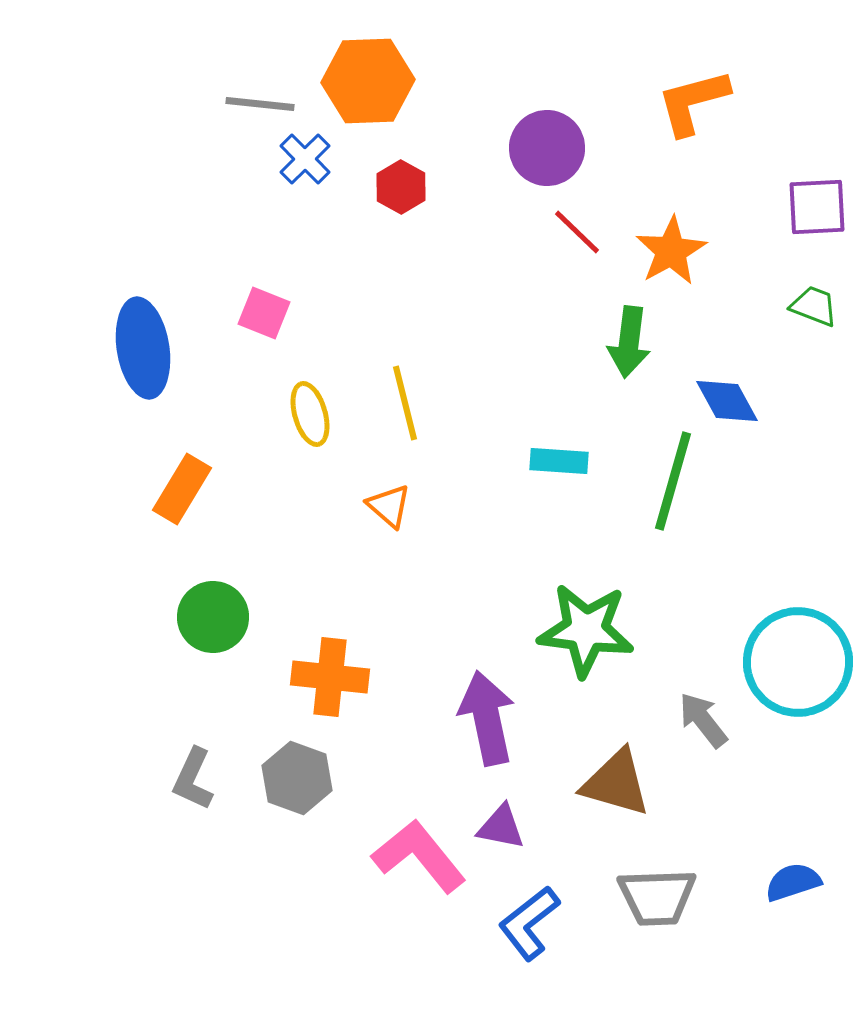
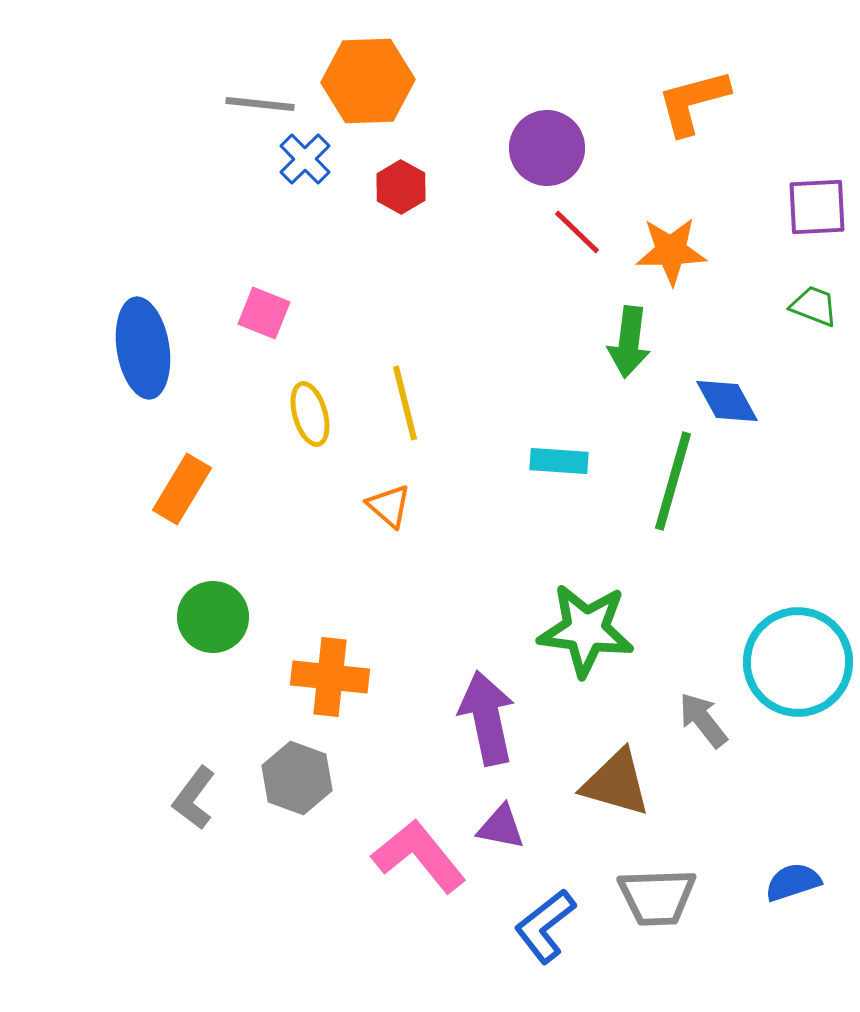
orange star: rotated 28 degrees clockwise
gray L-shape: moved 1 px right, 19 px down; rotated 12 degrees clockwise
blue L-shape: moved 16 px right, 3 px down
